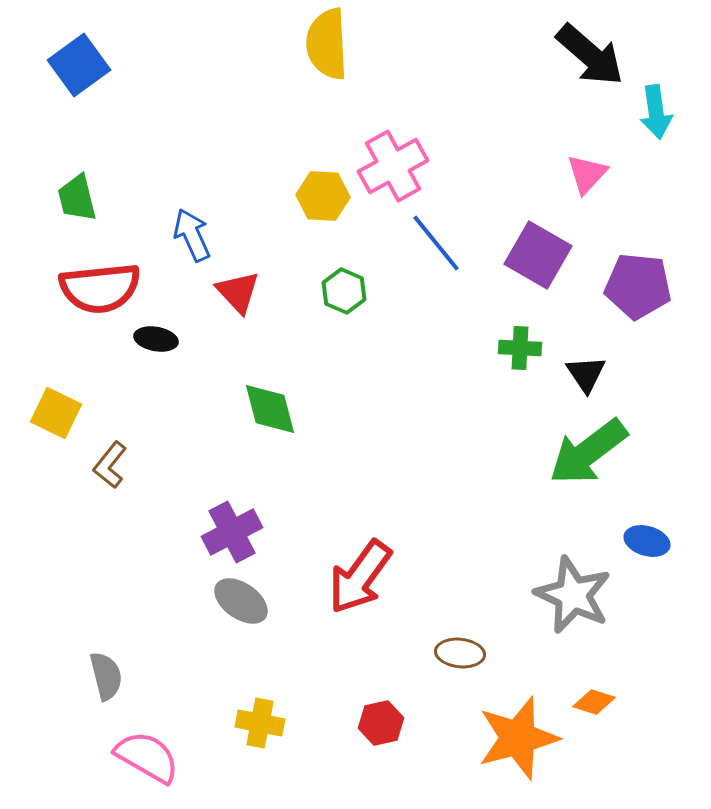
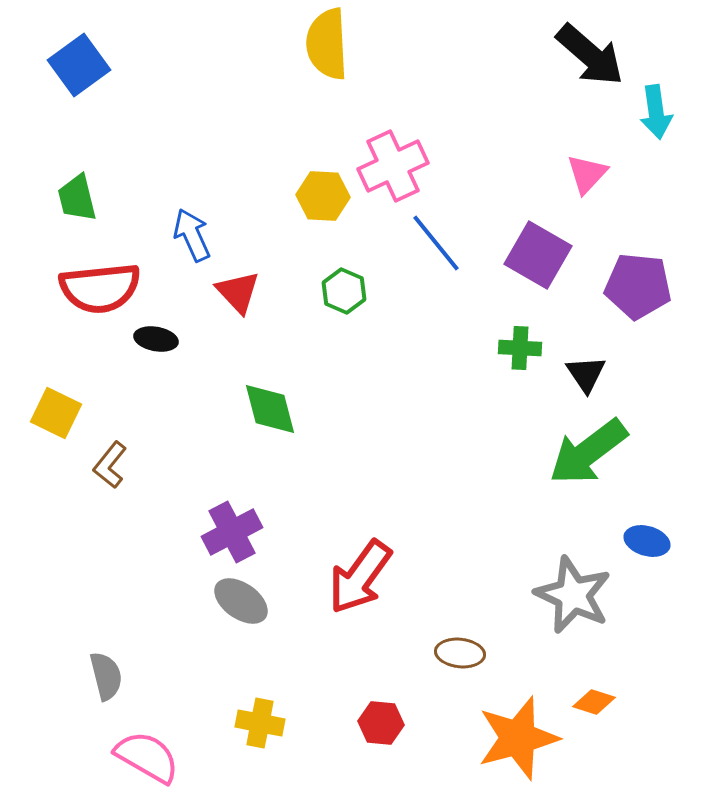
pink cross: rotated 4 degrees clockwise
red hexagon: rotated 18 degrees clockwise
